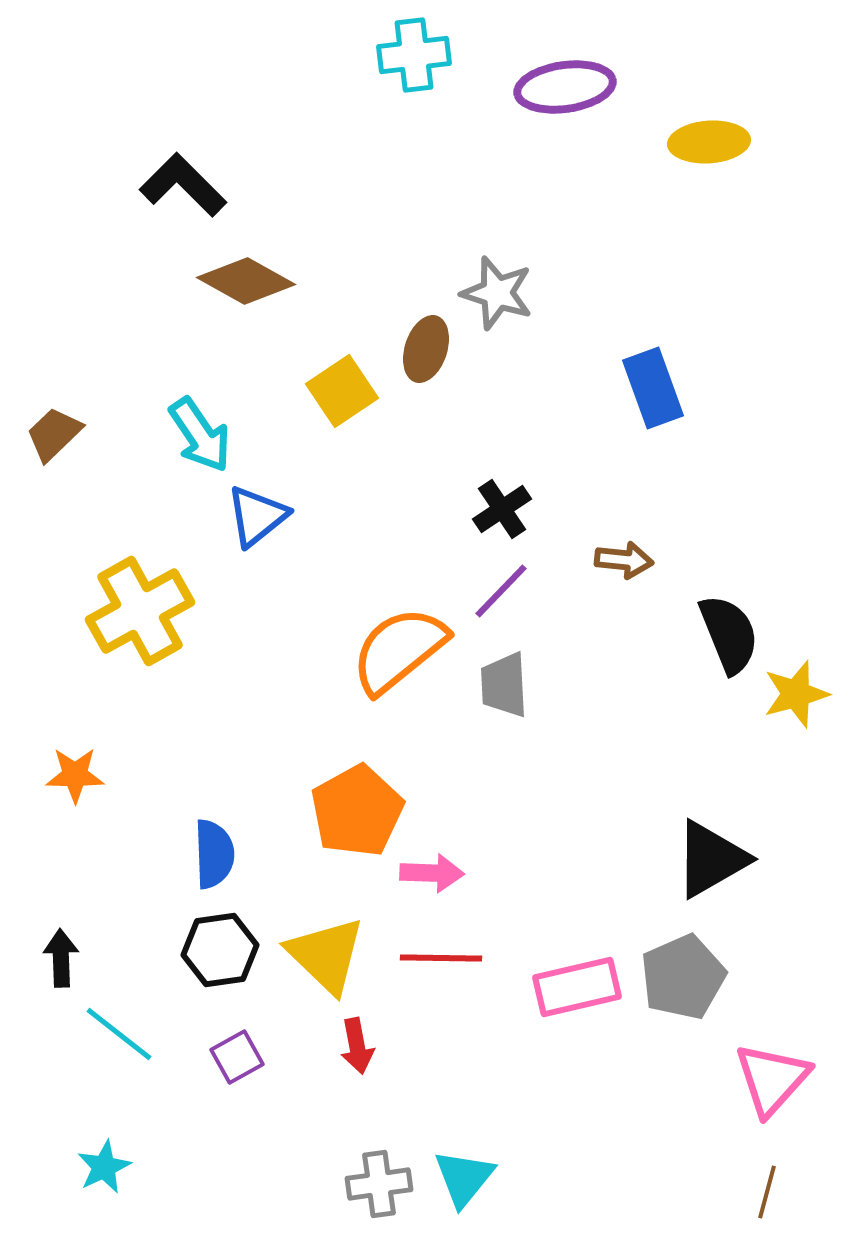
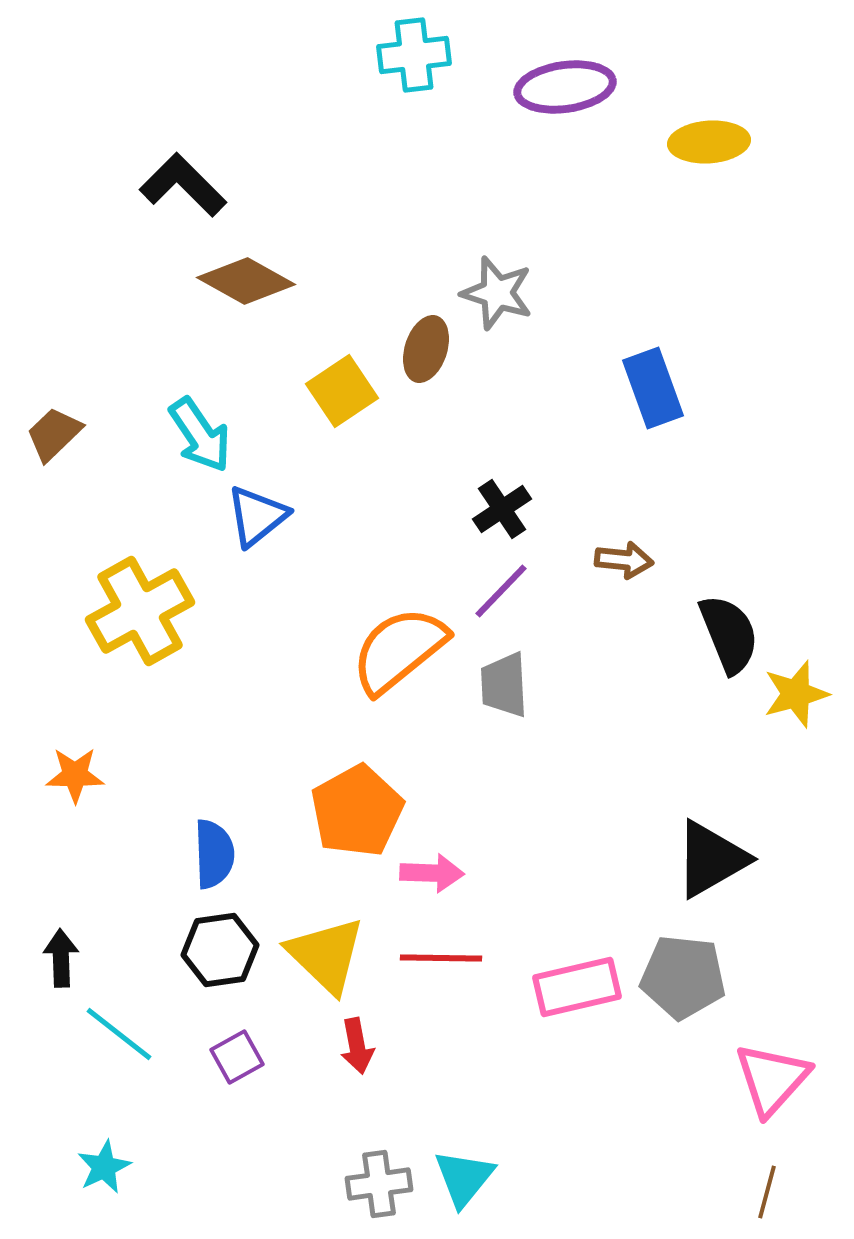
gray pentagon: rotated 30 degrees clockwise
